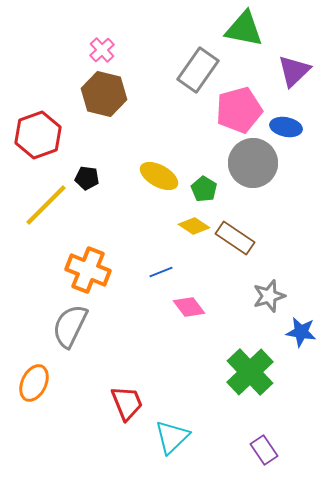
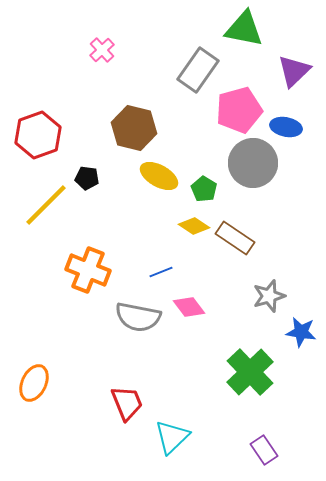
brown hexagon: moved 30 px right, 34 px down
gray semicircle: moved 68 px right, 9 px up; rotated 105 degrees counterclockwise
